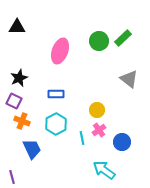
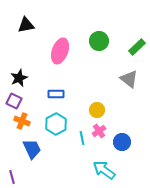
black triangle: moved 9 px right, 2 px up; rotated 12 degrees counterclockwise
green rectangle: moved 14 px right, 9 px down
pink cross: moved 1 px down
